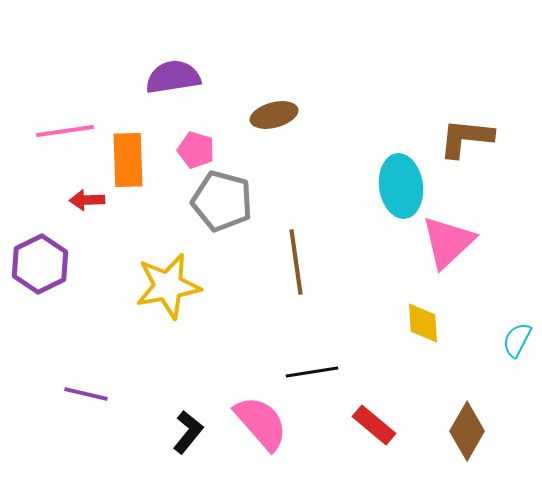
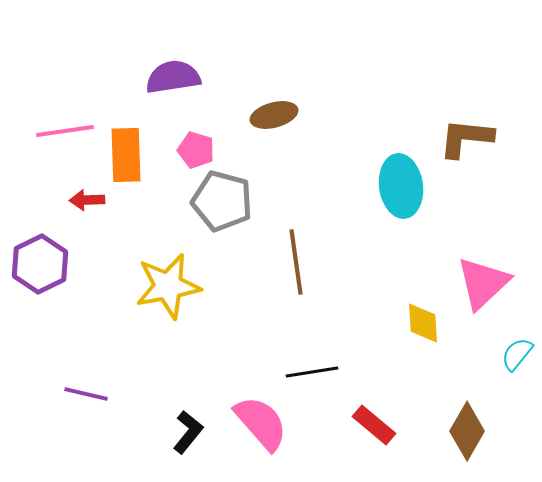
orange rectangle: moved 2 px left, 5 px up
pink triangle: moved 35 px right, 41 px down
cyan semicircle: moved 14 px down; rotated 12 degrees clockwise
